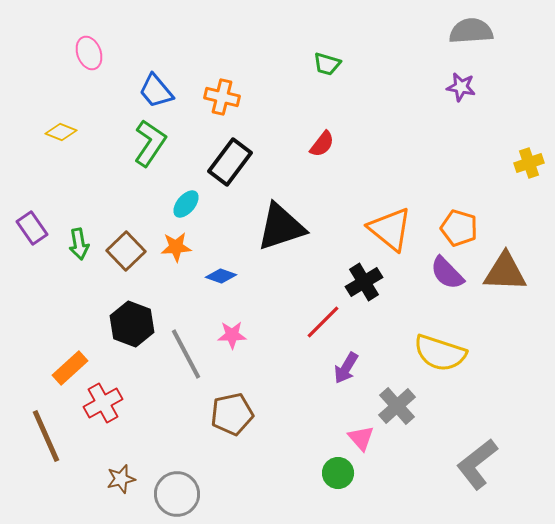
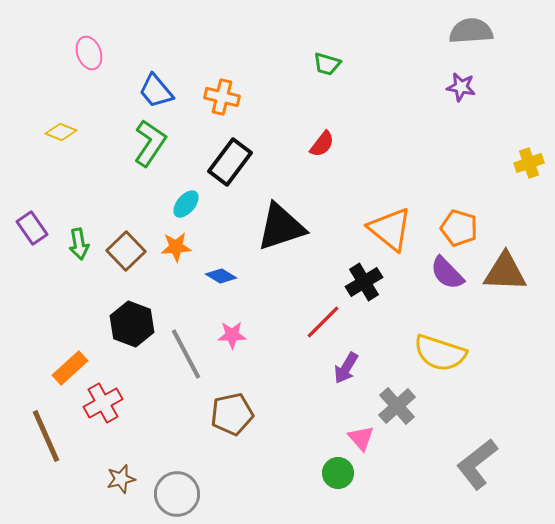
blue diamond: rotated 12 degrees clockwise
